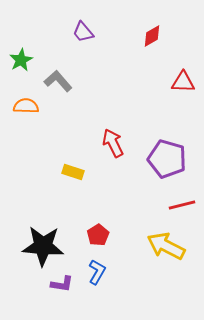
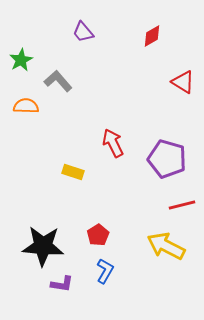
red triangle: rotated 30 degrees clockwise
blue L-shape: moved 8 px right, 1 px up
